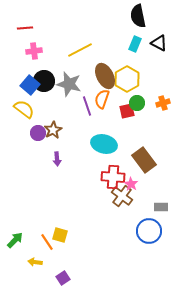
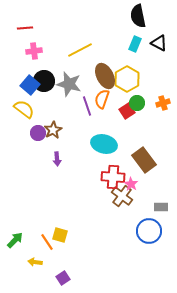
red square: rotated 21 degrees counterclockwise
